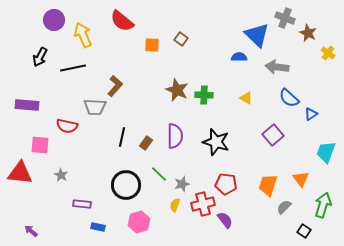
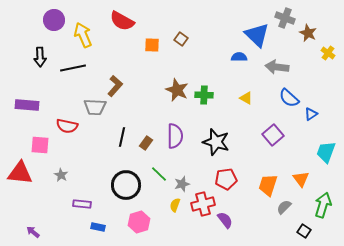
red semicircle at (122, 21): rotated 10 degrees counterclockwise
black arrow at (40, 57): rotated 30 degrees counterclockwise
red pentagon at (226, 184): moved 5 px up; rotated 15 degrees counterclockwise
purple arrow at (31, 231): moved 2 px right, 1 px down
